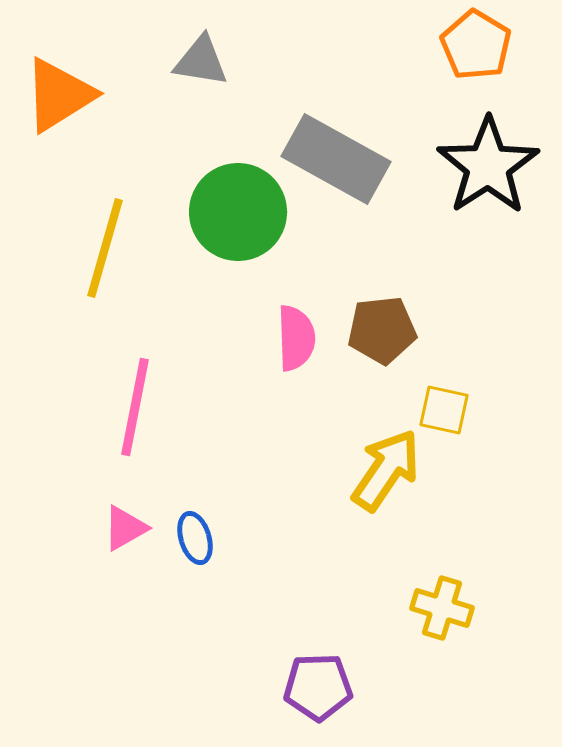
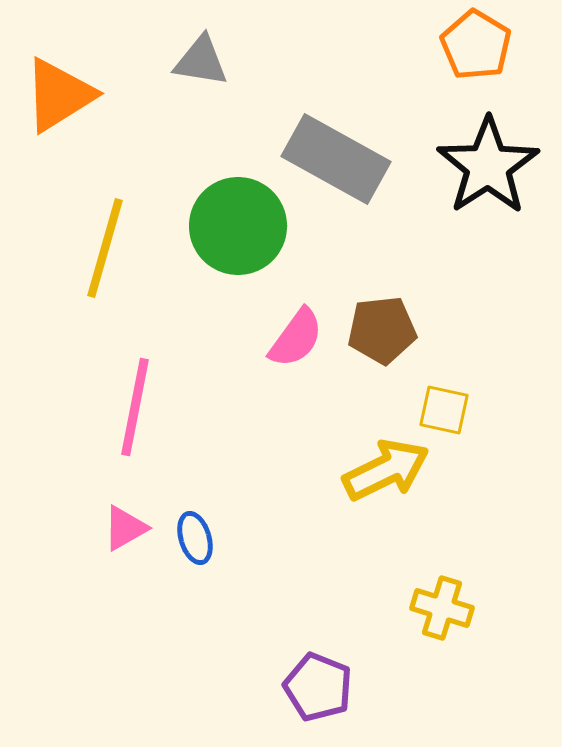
green circle: moved 14 px down
pink semicircle: rotated 38 degrees clockwise
yellow arrow: rotated 30 degrees clockwise
purple pentagon: rotated 24 degrees clockwise
